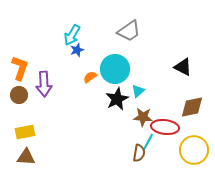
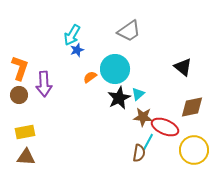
black triangle: rotated 12 degrees clockwise
cyan triangle: moved 3 px down
black star: moved 2 px right, 1 px up
red ellipse: rotated 16 degrees clockwise
